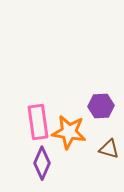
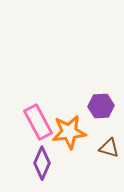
pink rectangle: rotated 20 degrees counterclockwise
orange star: rotated 16 degrees counterclockwise
brown triangle: moved 1 px up
